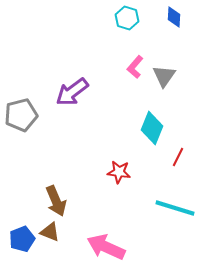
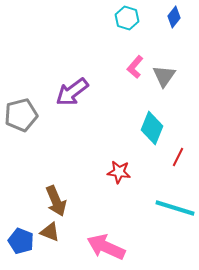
blue diamond: rotated 35 degrees clockwise
blue pentagon: moved 1 px left, 2 px down; rotated 30 degrees counterclockwise
